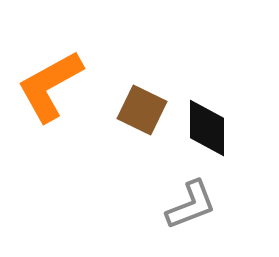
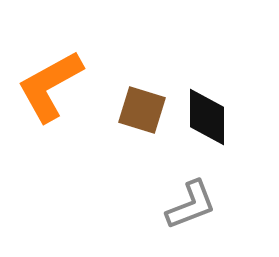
brown square: rotated 9 degrees counterclockwise
black diamond: moved 11 px up
